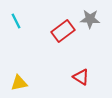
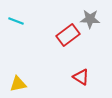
cyan line: rotated 42 degrees counterclockwise
red rectangle: moved 5 px right, 4 px down
yellow triangle: moved 1 px left, 1 px down
